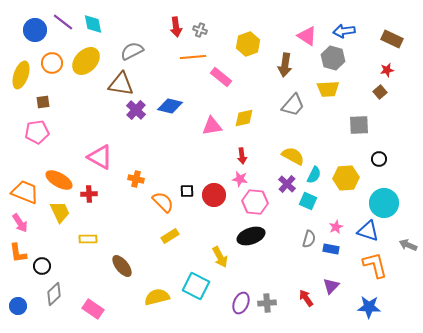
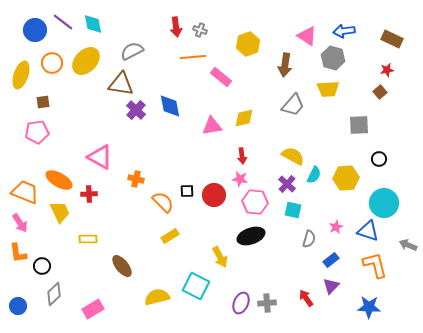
blue diamond at (170, 106): rotated 65 degrees clockwise
cyan square at (308, 201): moved 15 px left, 9 px down; rotated 12 degrees counterclockwise
blue rectangle at (331, 249): moved 11 px down; rotated 49 degrees counterclockwise
pink rectangle at (93, 309): rotated 65 degrees counterclockwise
